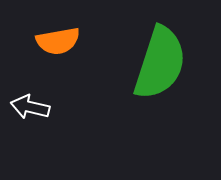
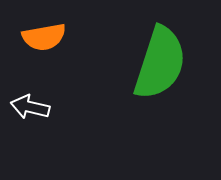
orange semicircle: moved 14 px left, 4 px up
